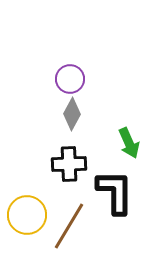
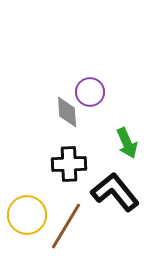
purple circle: moved 20 px right, 13 px down
gray diamond: moved 5 px left, 2 px up; rotated 32 degrees counterclockwise
green arrow: moved 2 px left
black L-shape: rotated 39 degrees counterclockwise
brown line: moved 3 px left
